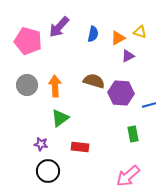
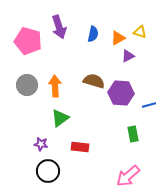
purple arrow: rotated 60 degrees counterclockwise
